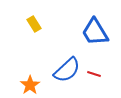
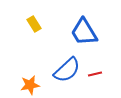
blue trapezoid: moved 11 px left
red line: moved 1 px right; rotated 32 degrees counterclockwise
orange star: rotated 24 degrees clockwise
